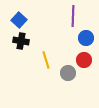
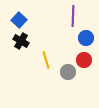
black cross: rotated 21 degrees clockwise
gray circle: moved 1 px up
